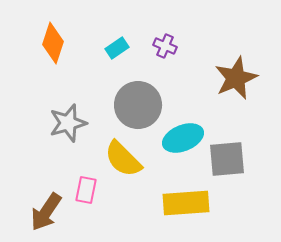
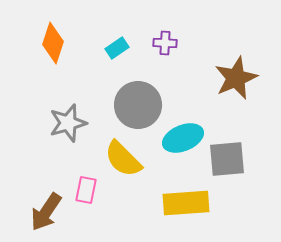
purple cross: moved 3 px up; rotated 20 degrees counterclockwise
